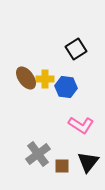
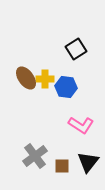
gray cross: moved 3 px left, 2 px down
